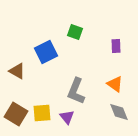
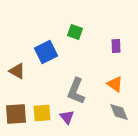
brown square: rotated 35 degrees counterclockwise
